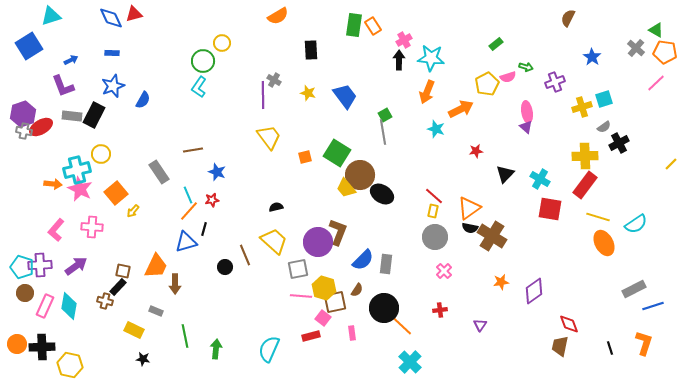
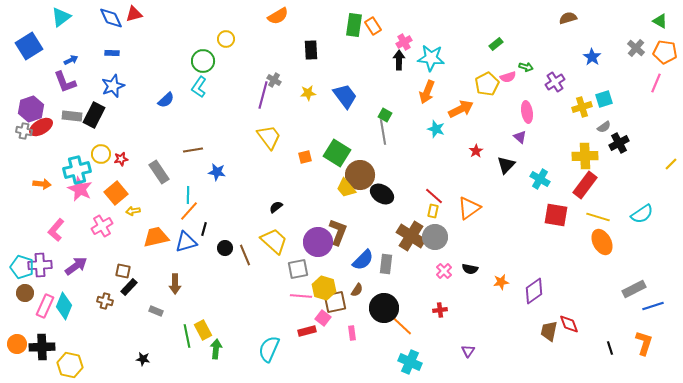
cyan triangle at (51, 16): moved 10 px right, 1 px down; rotated 20 degrees counterclockwise
brown semicircle at (568, 18): rotated 48 degrees clockwise
green triangle at (656, 30): moved 4 px right, 9 px up
pink cross at (404, 40): moved 2 px down
yellow circle at (222, 43): moved 4 px right, 4 px up
purple cross at (555, 82): rotated 12 degrees counterclockwise
pink line at (656, 83): rotated 24 degrees counterclockwise
purple L-shape at (63, 86): moved 2 px right, 4 px up
yellow star at (308, 93): rotated 21 degrees counterclockwise
purple line at (263, 95): rotated 16 degrees clockwise
blue semicircle at (143, 100): moved 23 px right; rotated 18 degrees clockwise
purple hexagon at (23, 114): moved 8 px right, 5 px up
green square at (385, 115): rotated 32 degrees counterclockwise
purple triangle at (526, 127): moved 6 px left, 10 px down
red star at (476, 151): rotated 24 degrees counterclockwise
blue star at (217, 172): rotated 12 degrees counterclockwise
black triangle at (505, 174): moved 1 px right, 9 px up
orange arrow at (53, 184): moved 11 px left
cyan line at (188, 195): rotated 24 degrees clockwise
red star at (212, 200): moved 91 px left, 41 px up
black semicircle at (276, 207): rotated 24 degrees counterclockwise
red square at (550, 209): moved 6 px right, 6 px down
yellow arrow at (133, 211): rotated 40 degrees clockwise
cyan semicircle at (636, 224): moved 6 px right, 10 px up
pink cross at (92, 227): moved 10 px right, 1 px up; rotated 35 degrees counterclockwise
black semicircle at (470, 228): moved 41 px down
brown cross at (492, 236): moved 81 px left
orange ellipse at (604, 243): moved 2 px left, 1 px up
orange trapezoid at (156, 266): moved 29 px up; rotated 128 degrees counterclockwise
black circle at (225, 267): moved 19 px up
black rectangle at (118, 287): moved 11 px right
cyan diamond at (69, 306): moved 5 px left; rotated 12 degrees clockwise
purple triangle at (480, 325): moved 12 px left, 26 px down
yellow rectangle at (134, 330): moved 69 px right; rotated 36 degrees clockwise
green line at (185, 336): moved 2 px right
red rectangle at (311, 336): moved 4 px left, 5 px up
brown trapezoid at (560, 346): moved 11 px left, 15 px up
cyan cross at (410, 362): rotated 20 degrees counterclockwise
